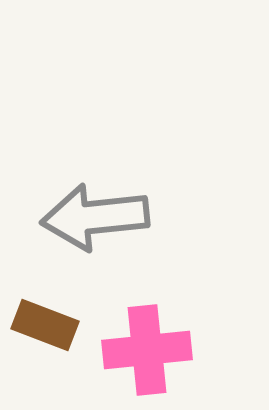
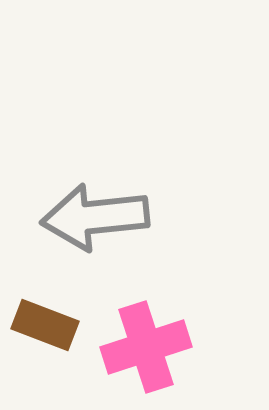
pink cross: moved 1 px left, 3 px up; rotated 12 degrees counterclockwise
